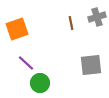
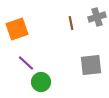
green circle: moved 1 px right, 1 px up
